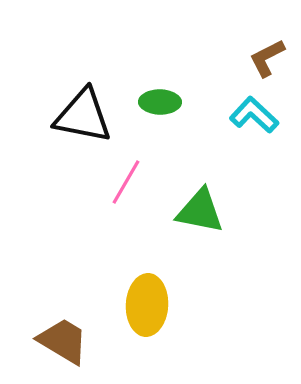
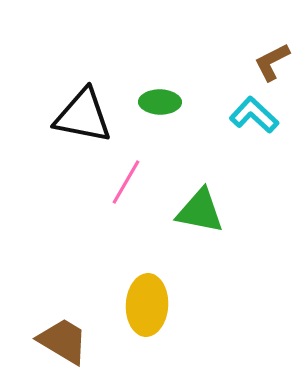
brown L-shape: moved 5 px right, 4 px down
